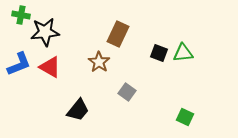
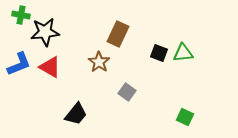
black trapezoid: moved 2 px left, 4 px down
